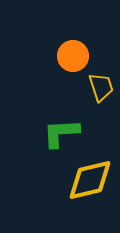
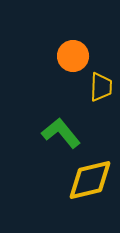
yellow trapezoid: rotated 20 degrees clockwise
green L-shape: rotated 54 degrees clockwise
